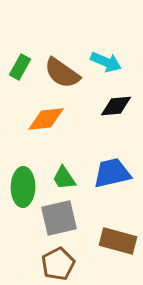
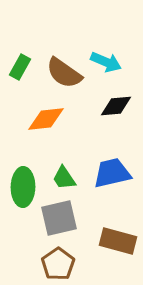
brown semicircle: moved 2 px right
brown pentagon: rotated 8 degrees counterclockwise
